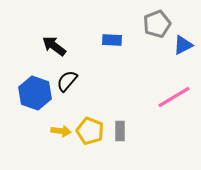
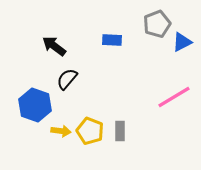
blue triangle: moved 1 px left, 3 px up
black semicircle: moved 2 px up
blue hexagon: moved 12 px down
